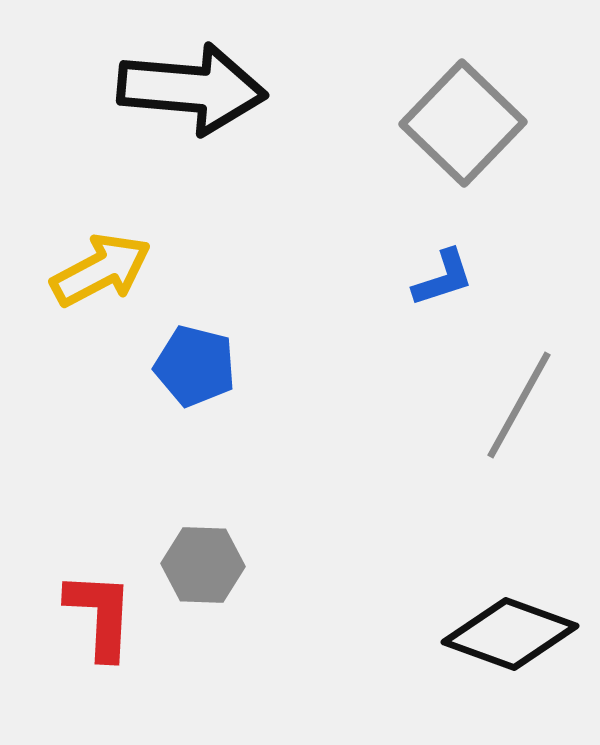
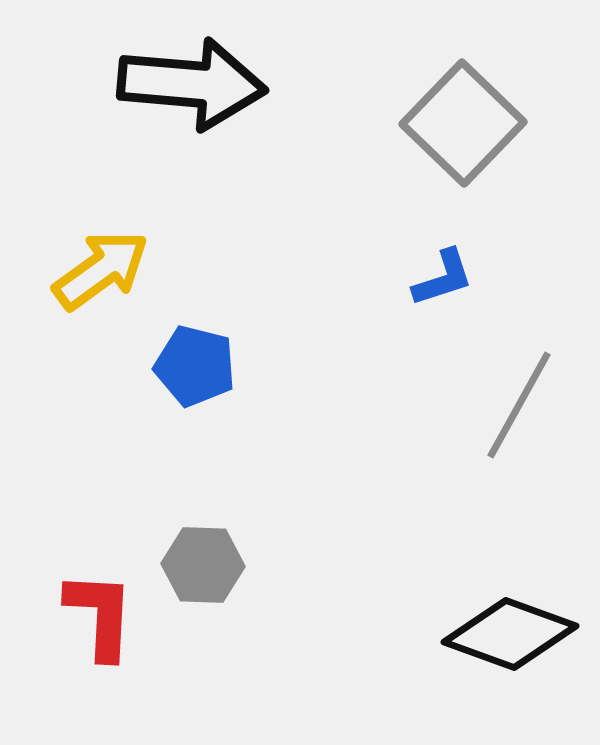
black arrow: moved 5 px up
yellow arrow: rotated 8 degrees counterclockwise
